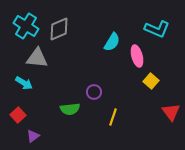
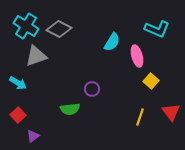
gray diamond: rotated 50 degrees clockwise
gray triangle: moved 1 px left, 2 px up; rotated 25 degrees counterclockwise
cyan arrow: moved 6 px left
purple circle: moved 2 px left, 3 px up
yellow line: moved 27 px right
